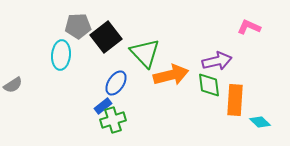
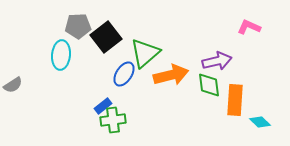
green triangle: rotated 32 degrees clockwise
blue ellipse: moved 8 px right, 9 px up
green cross: rotated 10 degrees clockwise
